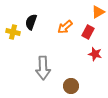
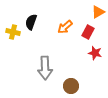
red star: moved 1 px up
gray arrow: moved 2 px right
